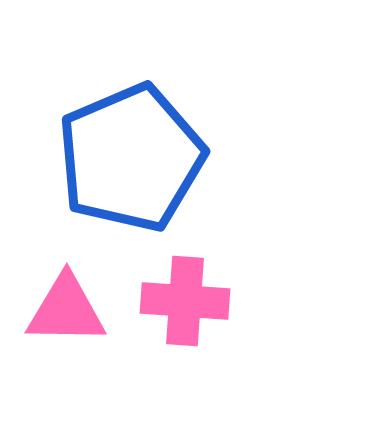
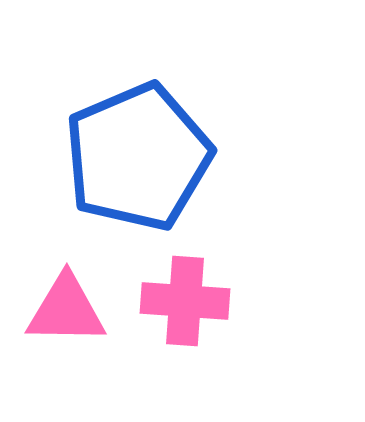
blue pentagon: moved 7 px right, 1 px up
